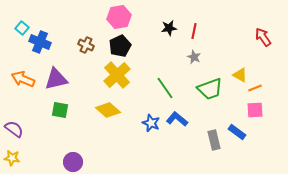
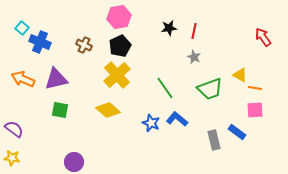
brown cross: moved 2 px left
orange line: rotated 32 degrees clockwise
purple circle: moved 1 px right
